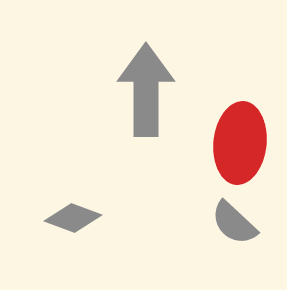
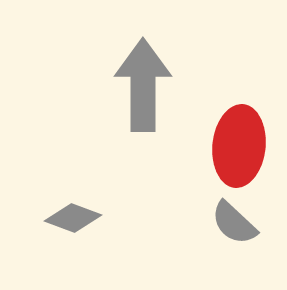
gray arrow: moved 3 px left, 5 px up
red ellipse: moved 1 px left, 3 px down
